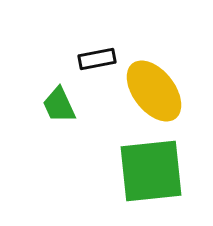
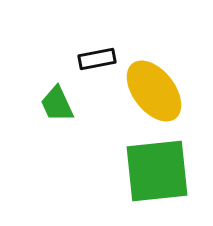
green trapezoid: moved 2 px left, 1 px up
green square: moved 6 px right
